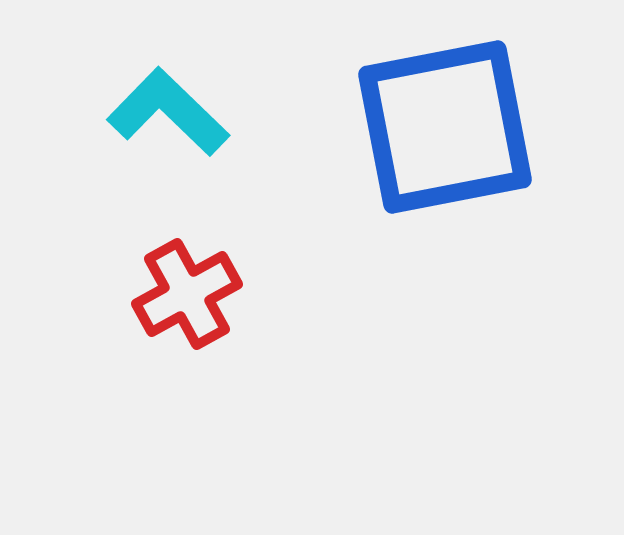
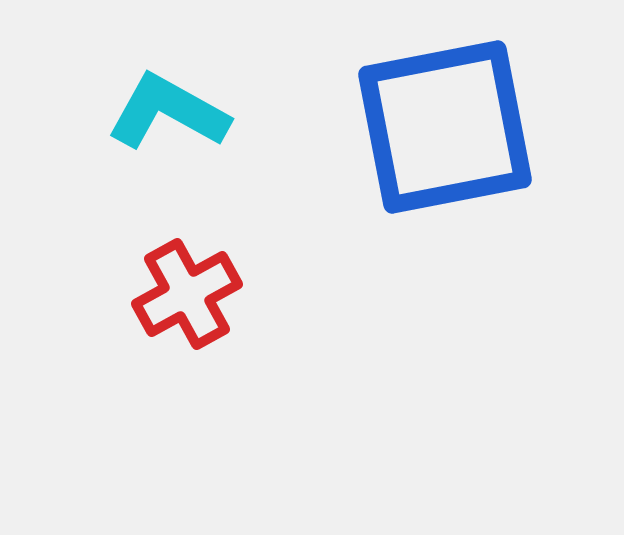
cyan L-shape: rotated 15 degrees counterclockwise
